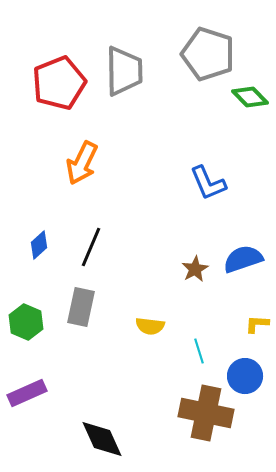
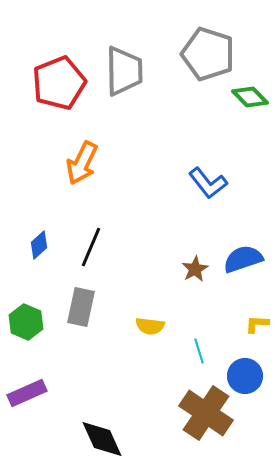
blue L-shape: rotated 15 degrees counterclockwise
brown cross: rotated 22 degrees clockwise
